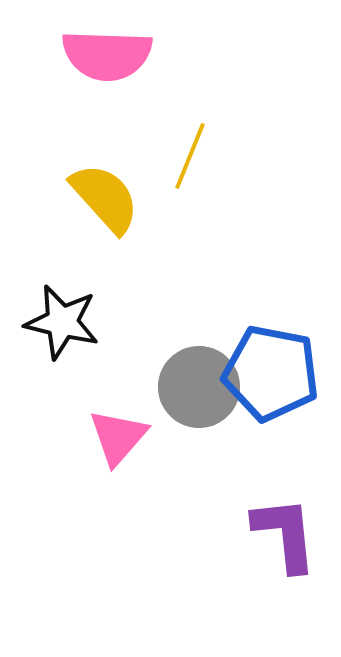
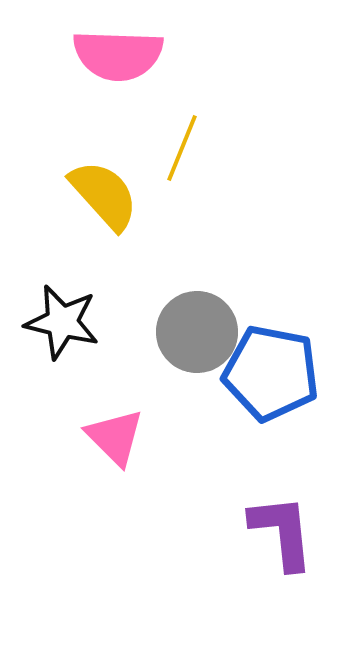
pink semicircle: moved 11 px right
yellow line: moved 8 px left, 8 px up
yellow semicircle: moved 1 px left, 3 px up
gray circle: moved 2 px left, 55 px up
pink triangle: moved 3 px left; rotated 26 degrees counterclockwise
purple L-shape: moved 3 px left, 2 px up
